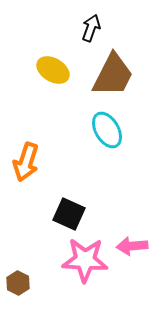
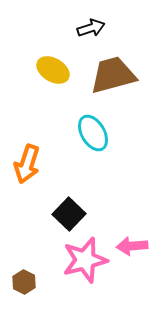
black arrow: rotated 52 degrees clockwise
brown trapezoid: rotated 132 degrees counterclockwise
cyan ellipse: moved 14 px left, 3 px down
orange arrow: moved 1 px right, 2 px down
black square: rotated 20 degrees clockwise
pink star: rotated 18 degrees counterclockwise
brown hexagon: moved 6 px right, 1 px up
